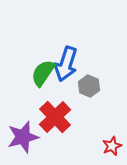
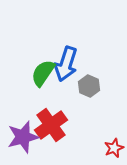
red cross: moved 4 px left, 8 px down; rotated 8 degrees clockwise
red star: moved 2 px right, 2 px down
